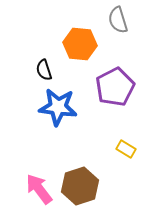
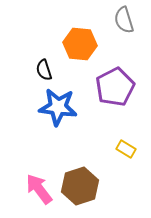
gray semicircle: moved 6 px right
